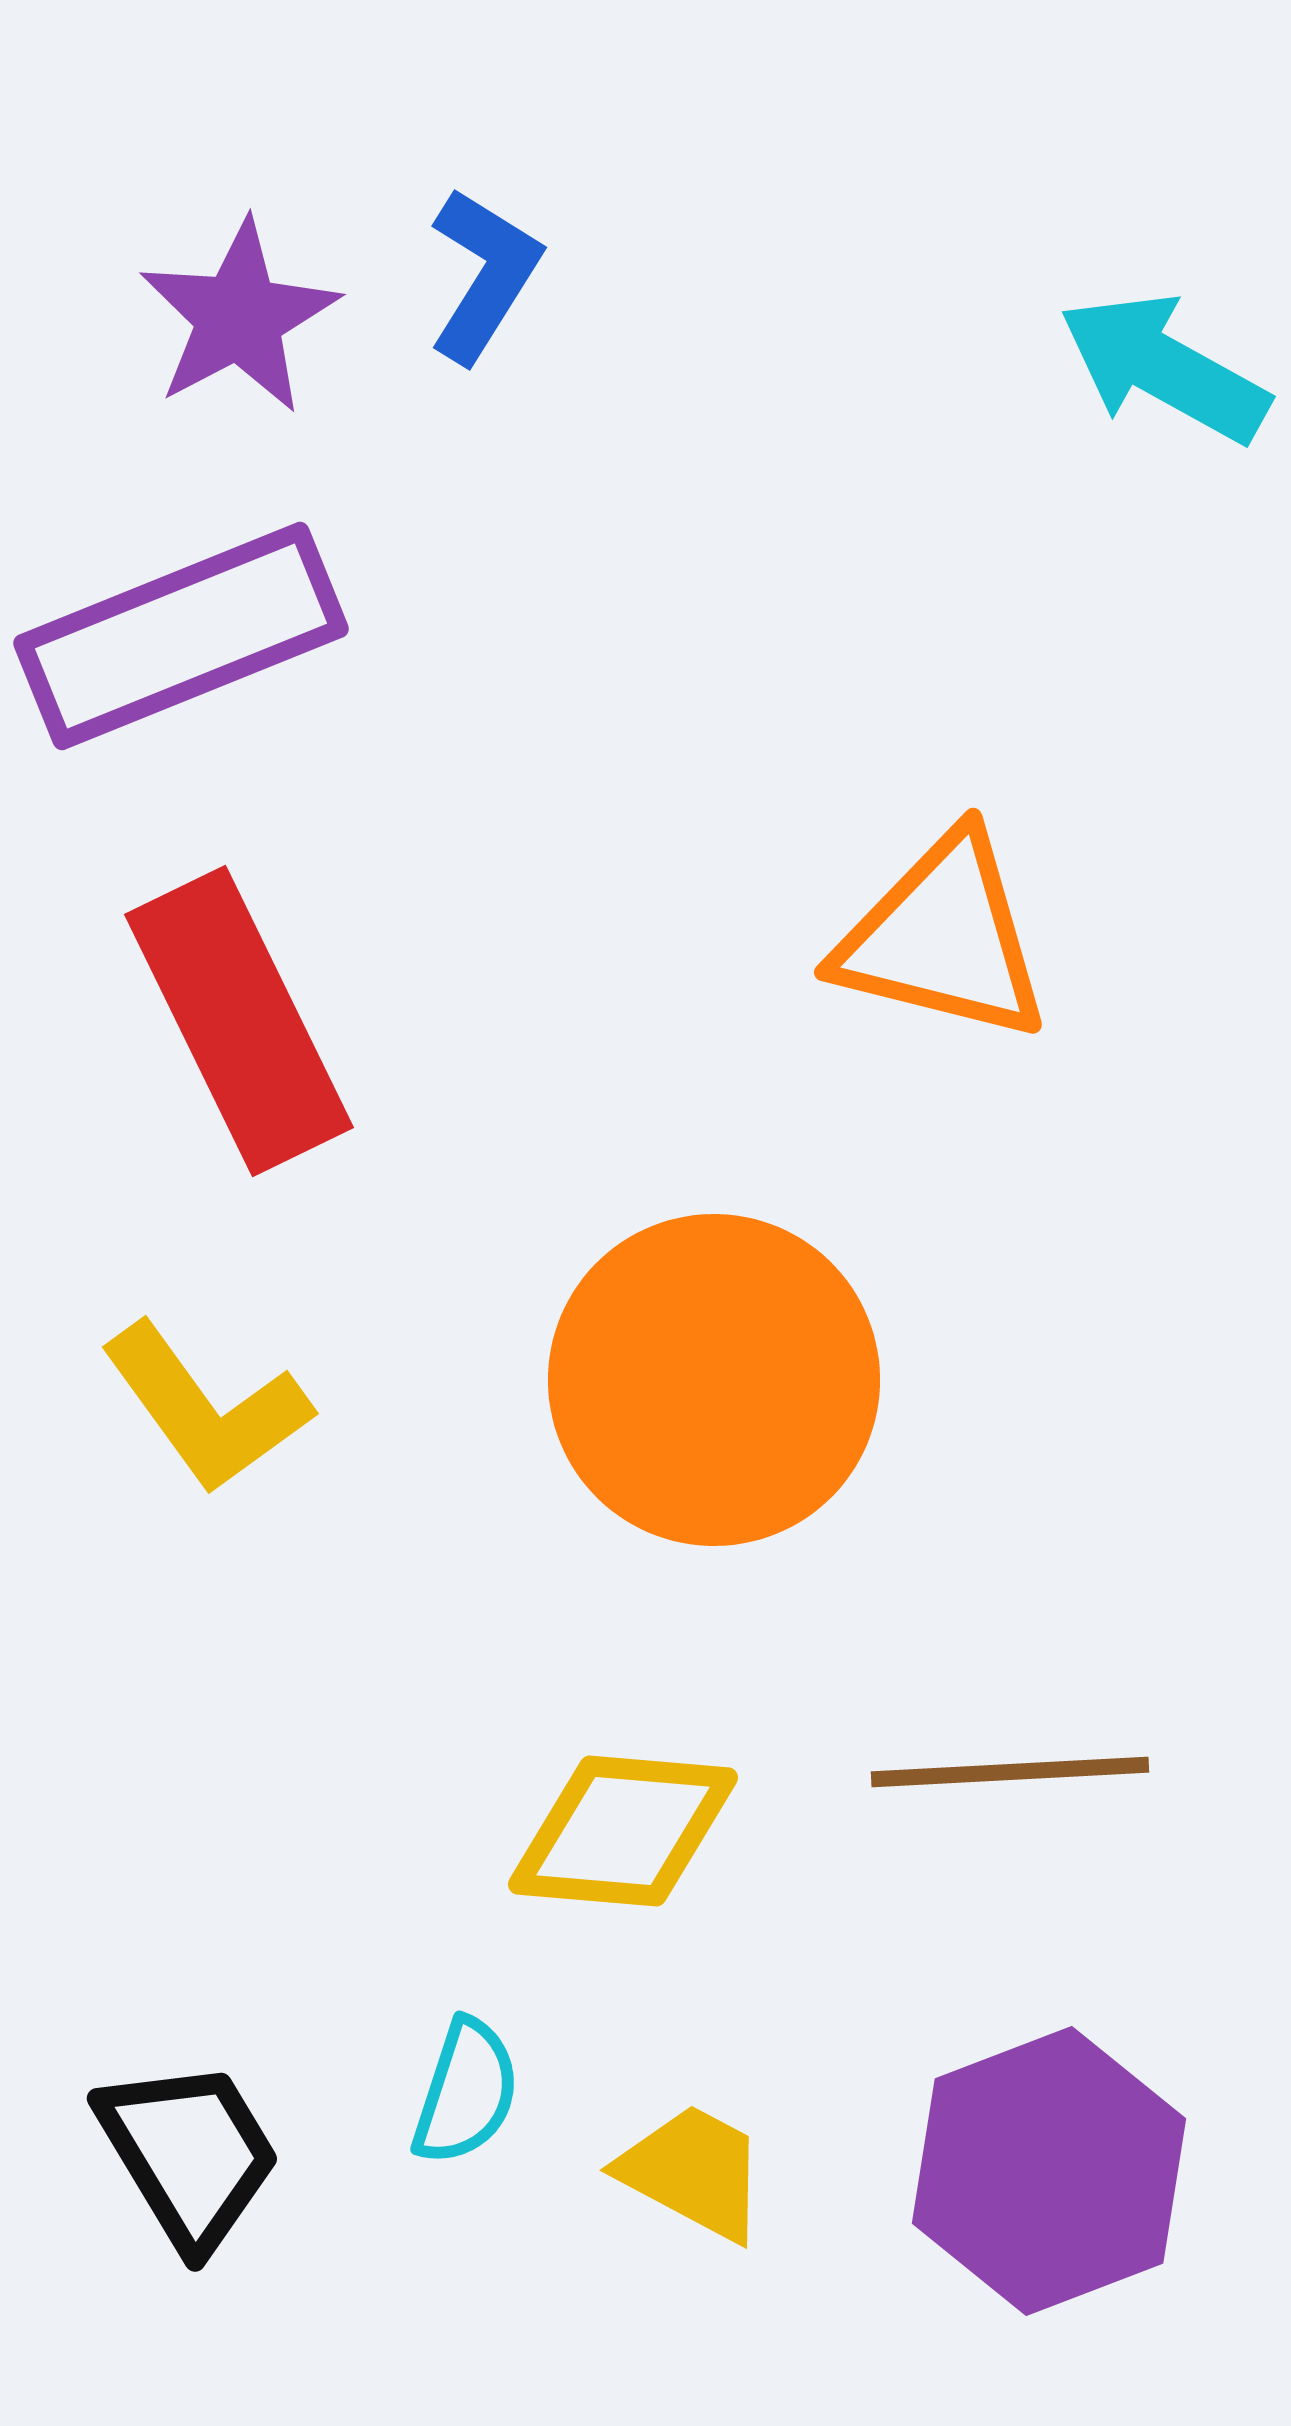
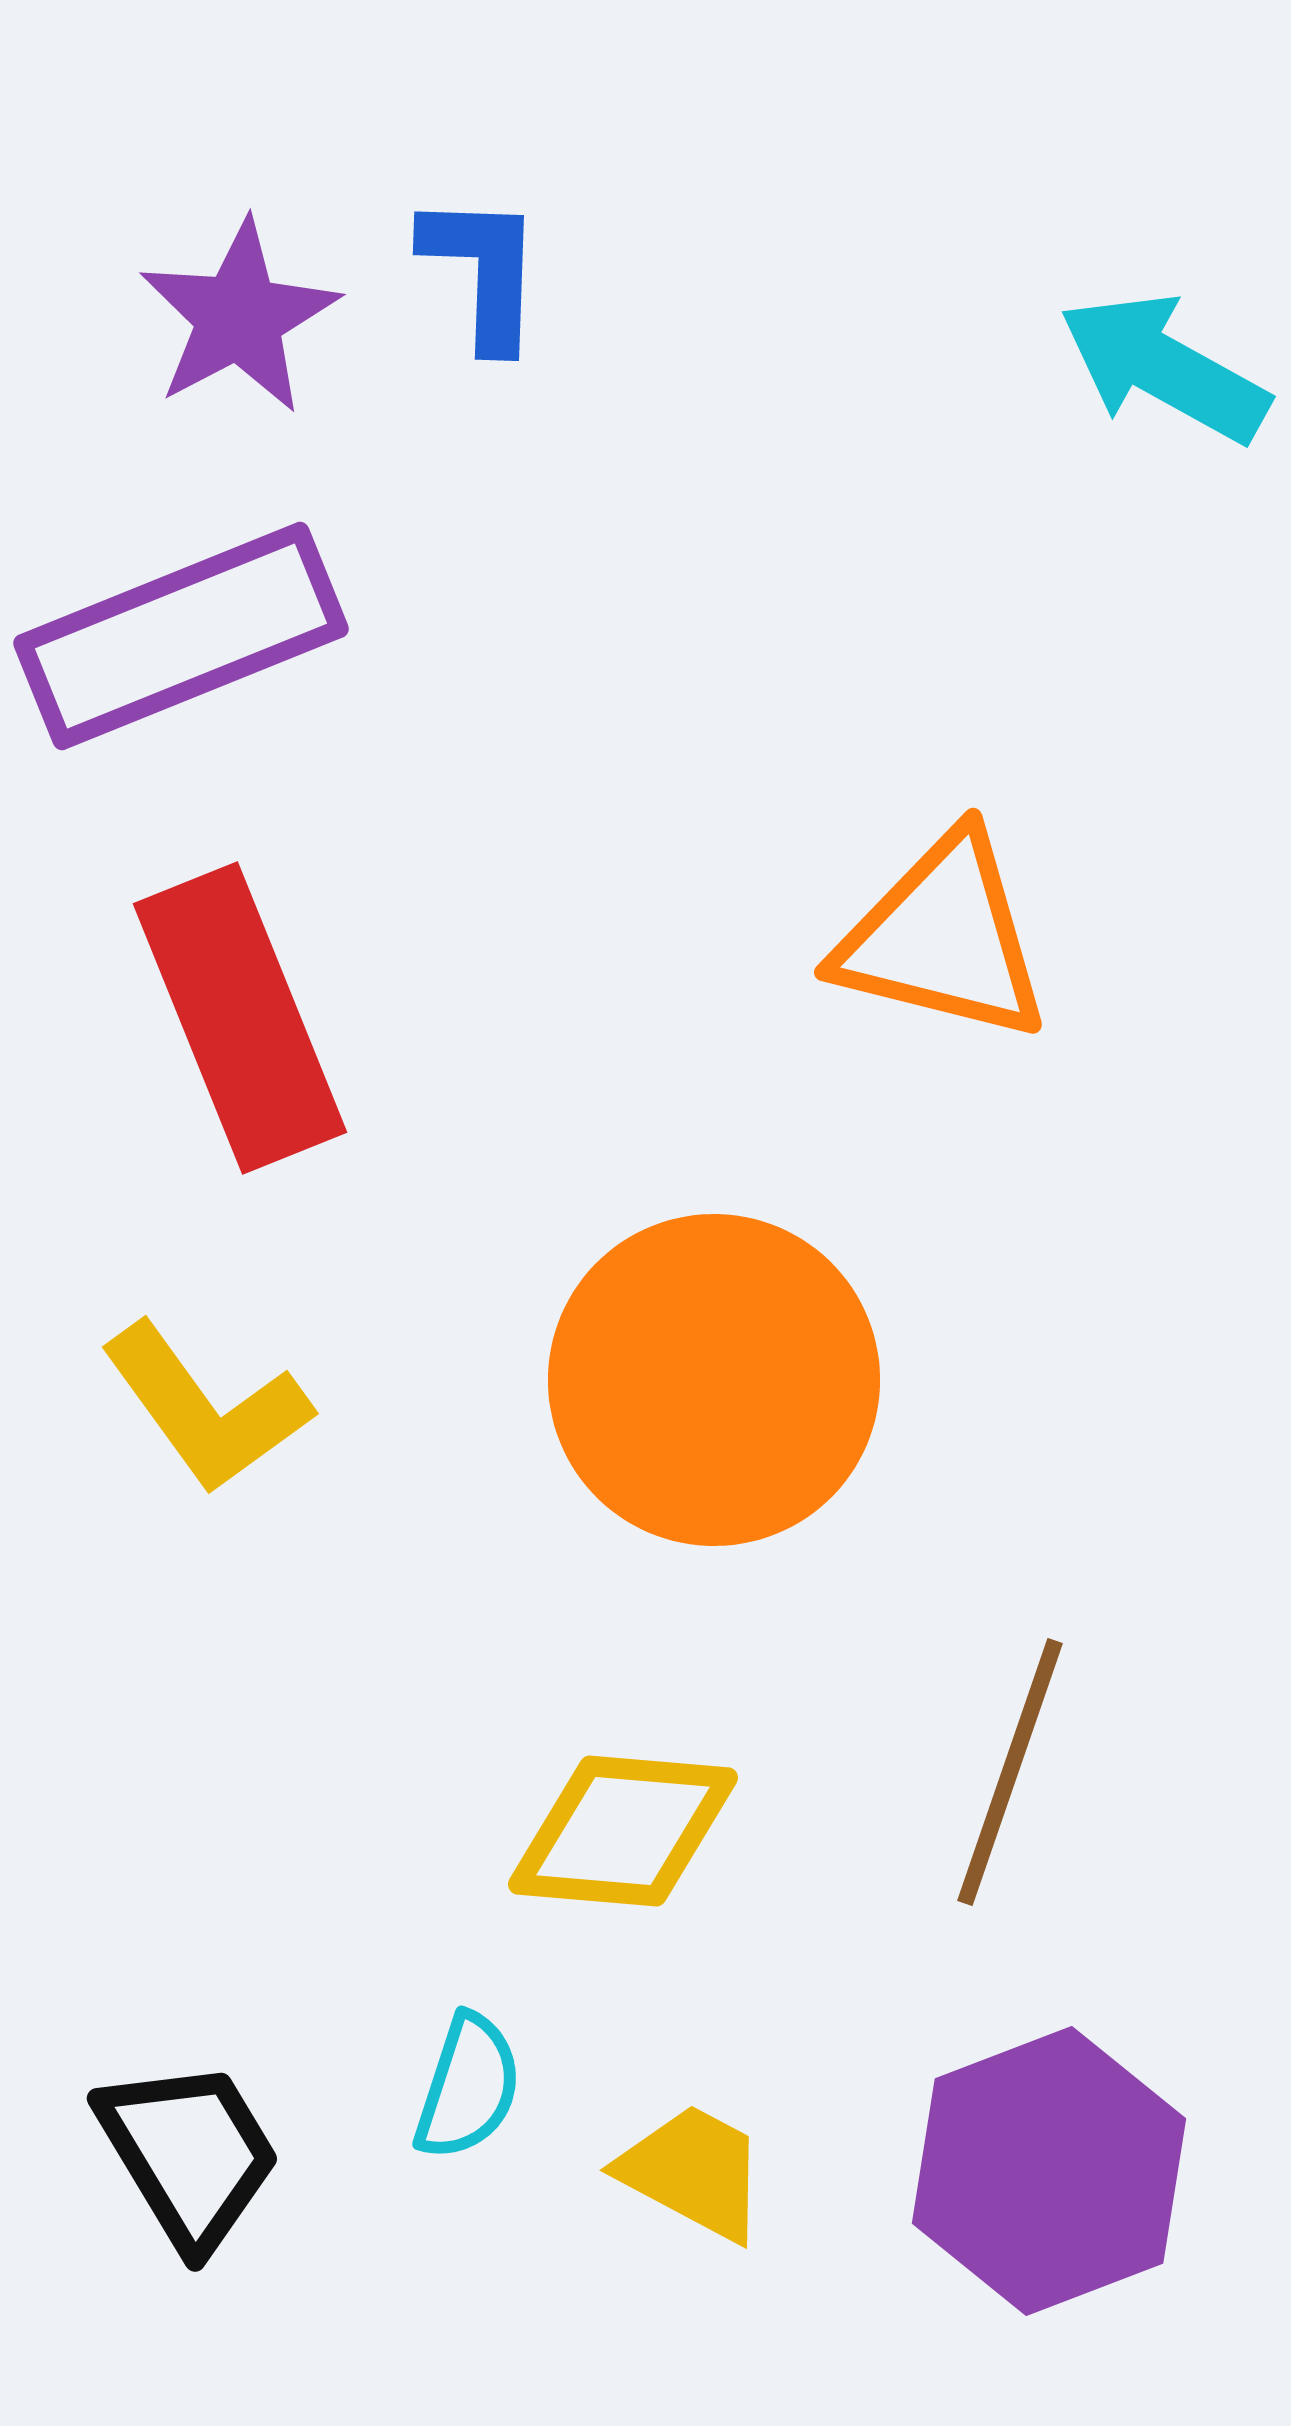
blue L-shape: moved 1 px left, 4 px up; rotated 30 degrees counterclockwise
red rectangle: moved 1 px right, 3 px up; rotated 4 degrees clockwise
brown line: rotated 68 degrees counterclockwise
cyan semicircle: moved 2 px right, 5 px up
